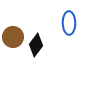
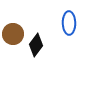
brown circle: moved 3 px up
